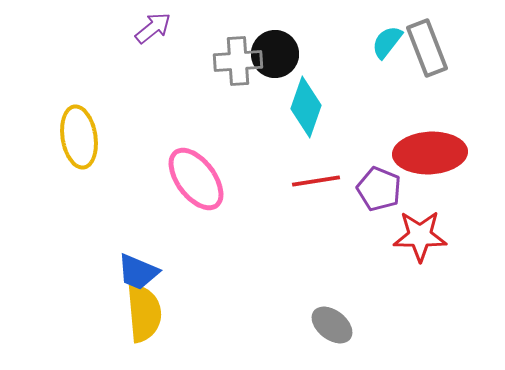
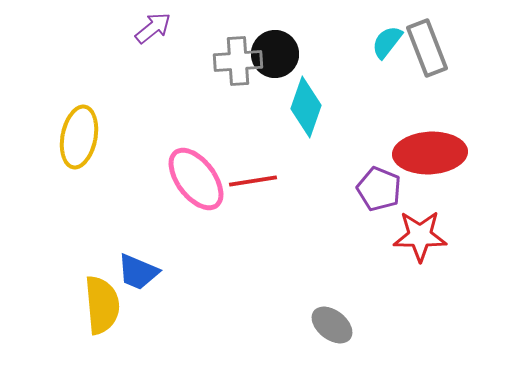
yellow ellipse: rotated 20 degrees clockwise
red line: moved 63 px left
yellow semicircle: moved 42 px left, 8 px up
